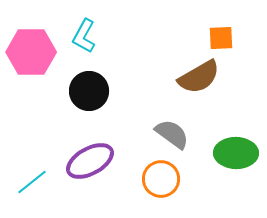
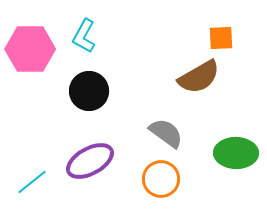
pink hexagon: moved 1 px left, 3 px up
gray semicircle: moved 6 px left, 1 px up
